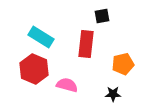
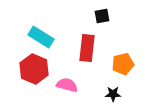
red rectangle: moved 1 px right, 4 px down
